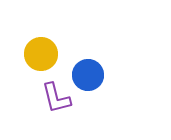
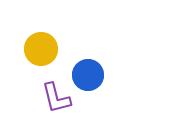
yellow circle: moved 5 px up
